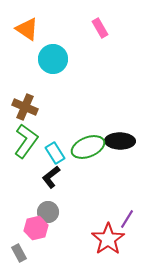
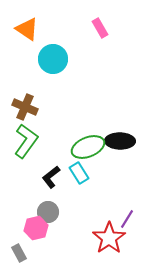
cyan rectangle: moved 24 px right, 20 px down
red star: moved 1 px right, 1 px up
